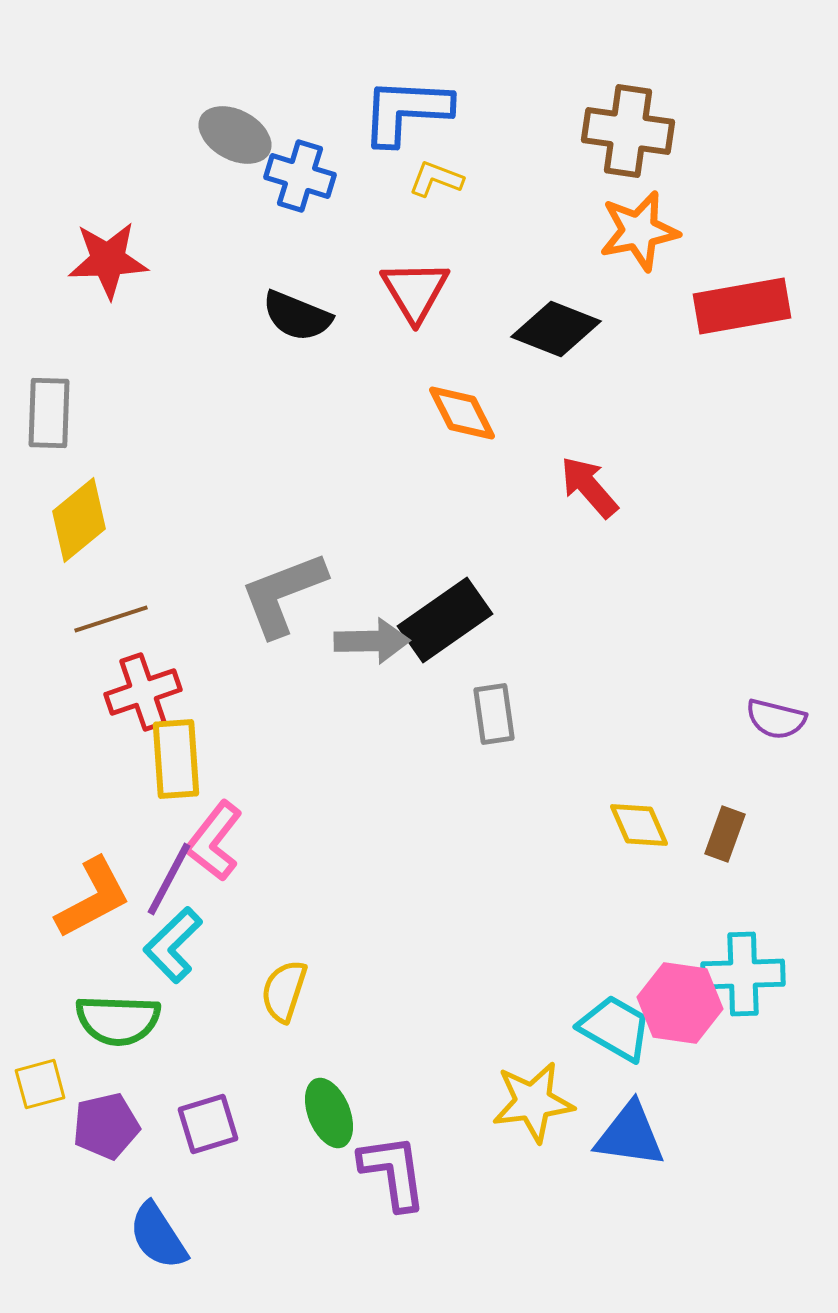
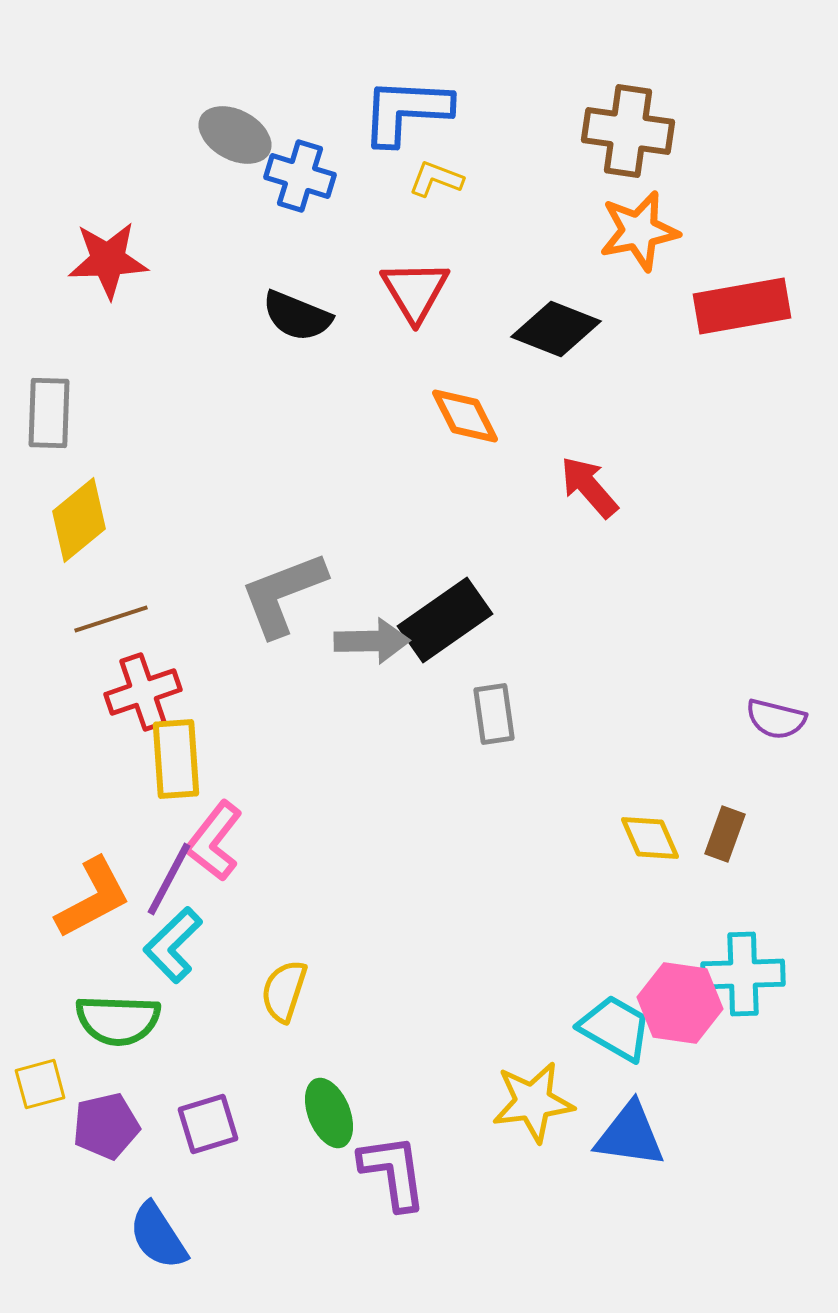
orange diamond at (462, 413): moved 3 px right, 3 px down
yellow diamond at (639, 825): moved 11 px right, 13 px down
